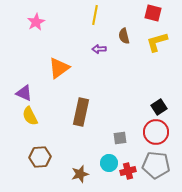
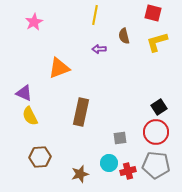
pink star: moved 2 px left
orange triangle: rotated 15 degrees clockwise
